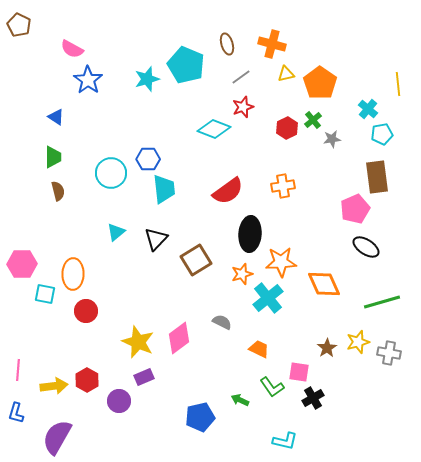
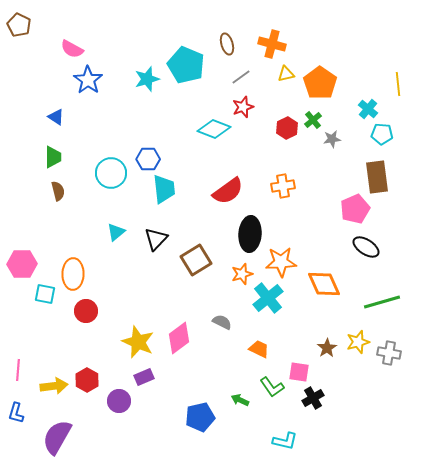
cyan pentagon at (382, 134): rotated 15 degrees clockwise
